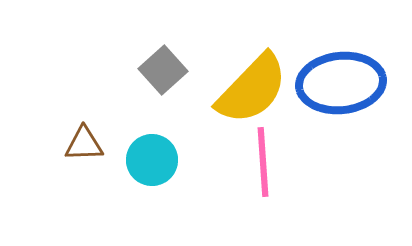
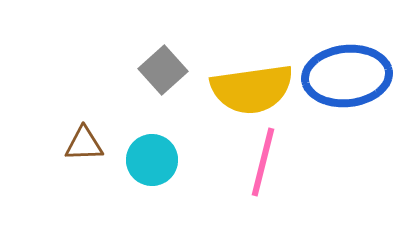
blue ellipse: moved 6 px right, 7 px up
yellow semicircle: rotated 38 degrees clockwise
pink line: rotated 18 degrees clockwise
